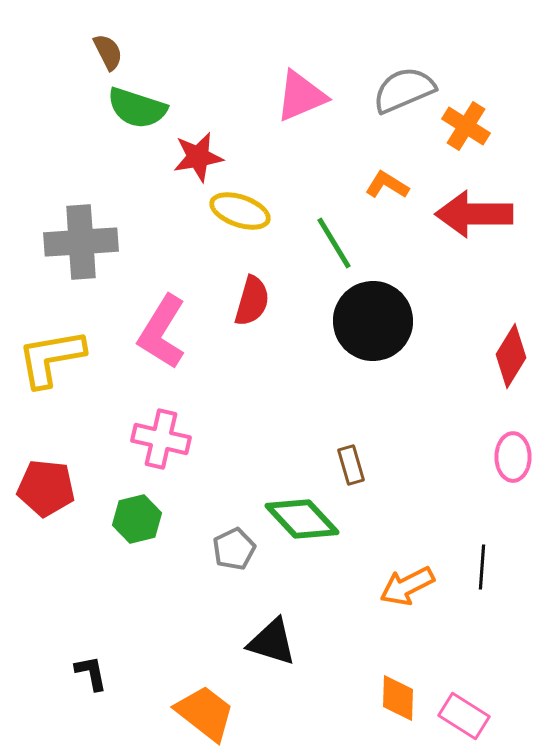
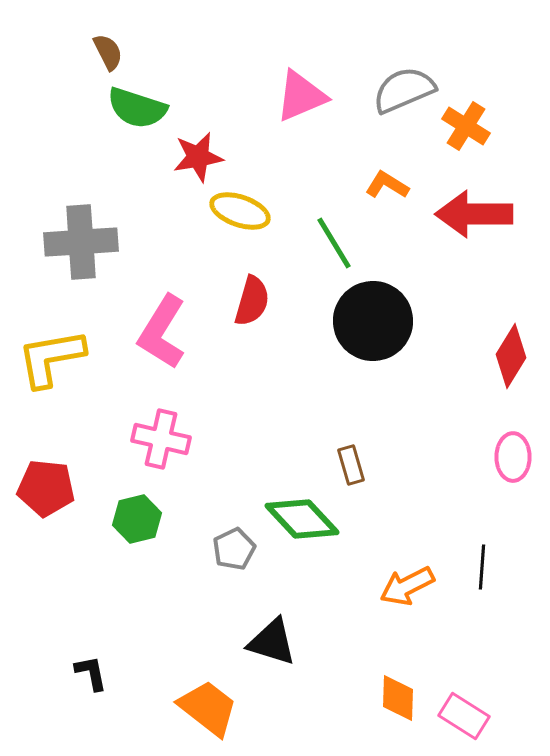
orange trapezoid: moved 3 px right, 5 px up
